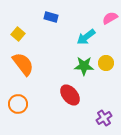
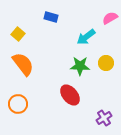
green star: moved 4 px left
